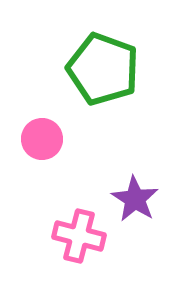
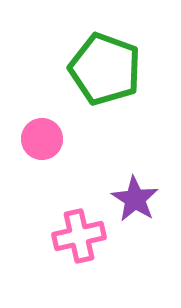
green pentagon: moved 2 px right
pink cross: rotated 27 degrees counterclockwise
